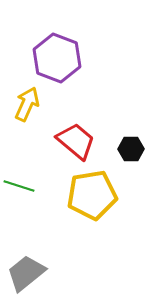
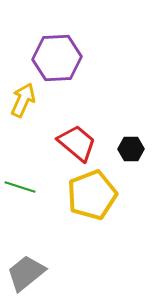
purple hexagon: rotated 24 degrees counterclockwise
yellow arrow: moved 4 px left, 4 px up
red trapezoid: moved 1 px right, 2 px down
green line: moved 1 px right, 1 px down
yellow pentagon: rotated 12 degrees counterclockwise
